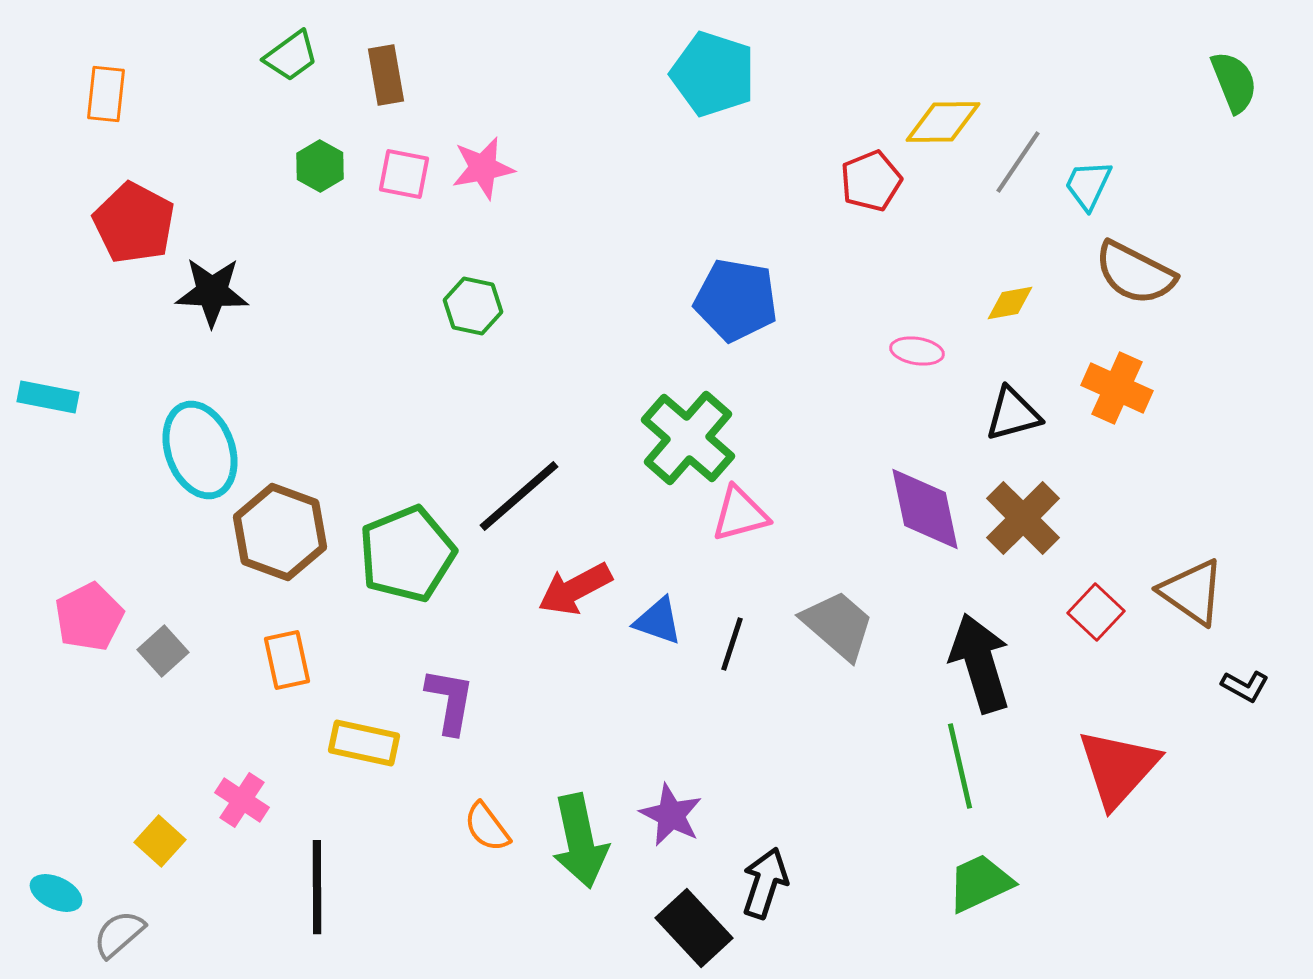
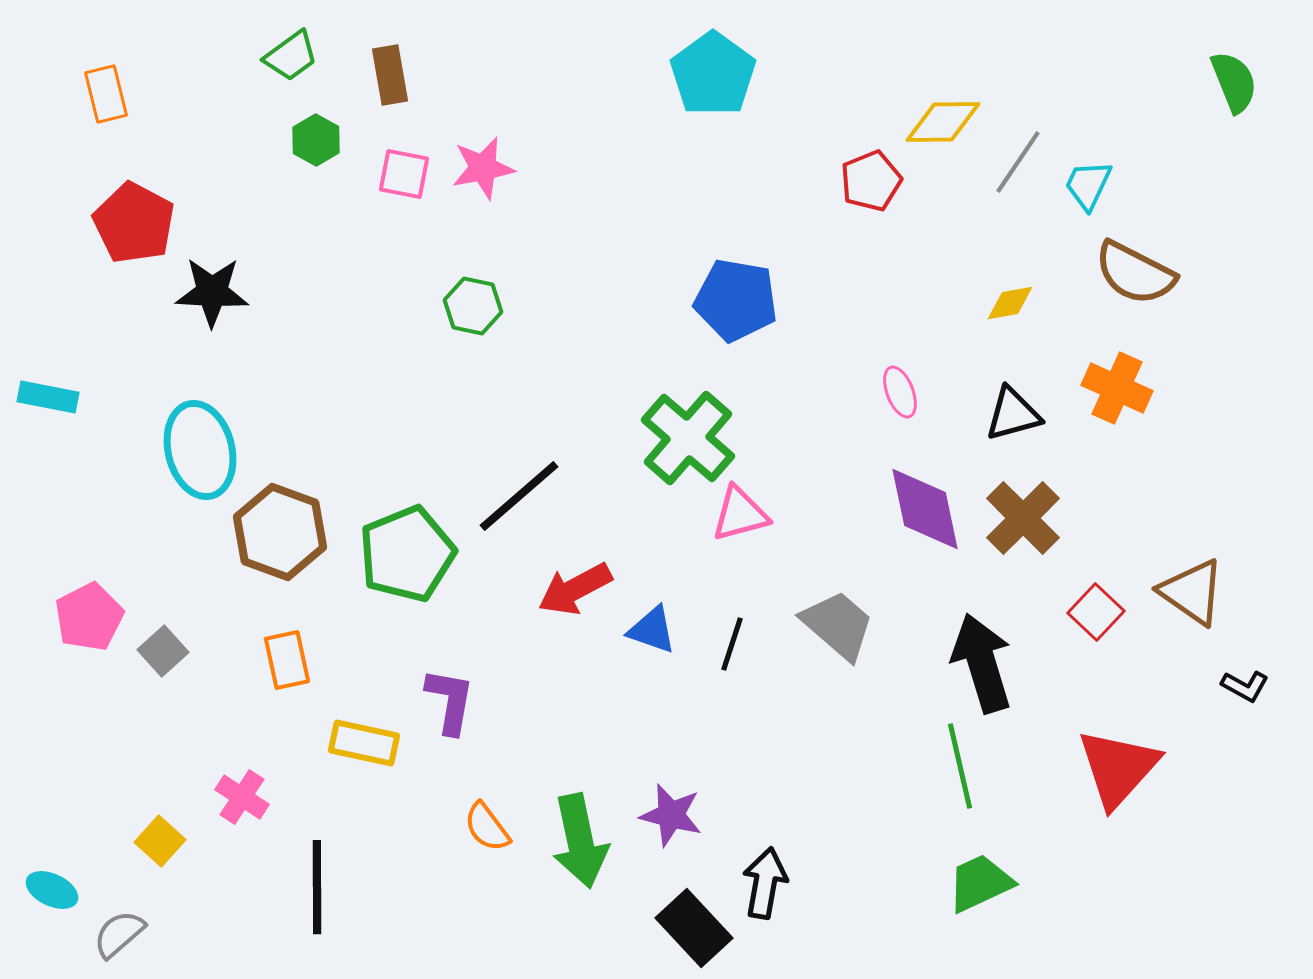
cyan pentagon at (713, 74): rotated 18 degrees clockwise
brown rectangle at (386, 75): moved 4 px right
orange rectangle at (106, 94): rotated 20 degrees counterclockwise
green hexagon at (320, 166): moved 4 px left, 26 px up
pink ellipse at (917, 351): moved 17 px left, 41 px down; rotated 60 degrees clockwise
cyan ellipse at (200, 450): rotated 6 degrees clockwise
blue triangle at (658, 621): moved 6 px left, 9 px down
black arrow at (980, 663): moved 2 px right
pink cross at (242, 800): moved 3 px up
purple star at (671, 815): rotated 12 degrees counterclockwise
black arrow at (765, 883): rotated 8 degrees counterclockwise
cyan ellipse at (56, 893): moved 4 px left, 3 px up
